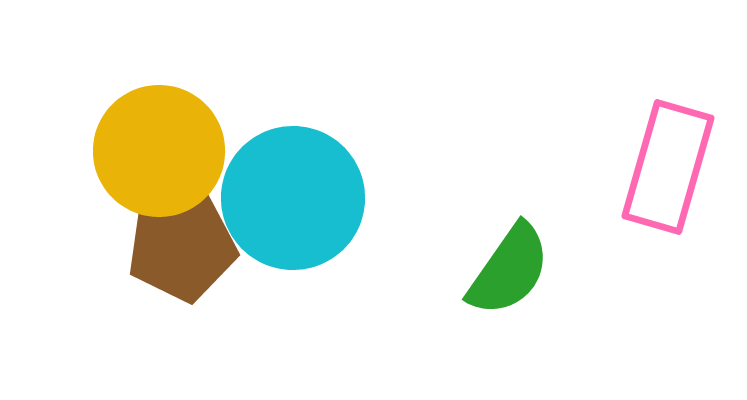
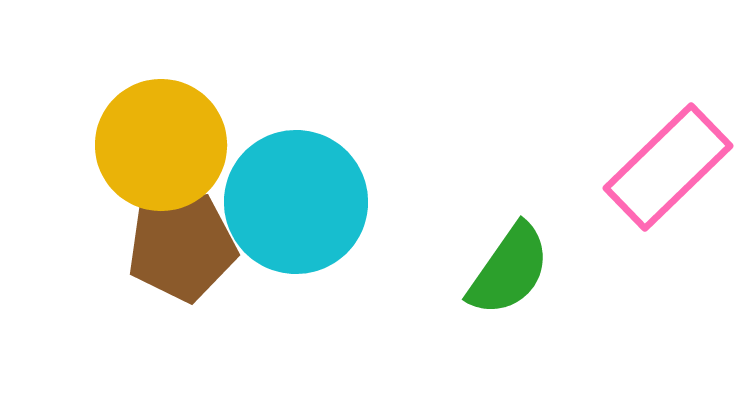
yellow circle: moved 2 px right, 6 px up
pink rectangle: rotated 30 degrees clockwise
cyan circle: moved 3 px right, 4 px down
